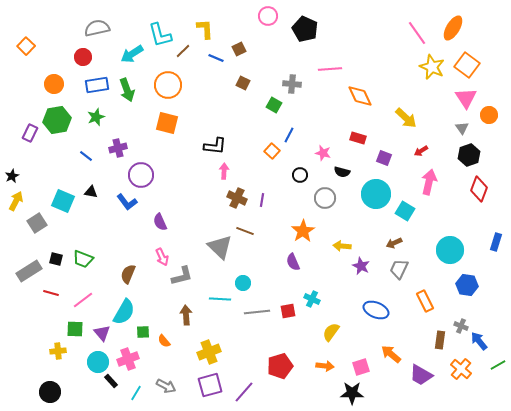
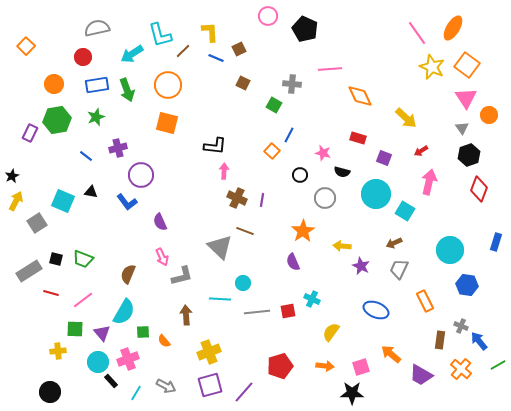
yellow L-shape at (205, 29): moved 5 px right, 3 px down
